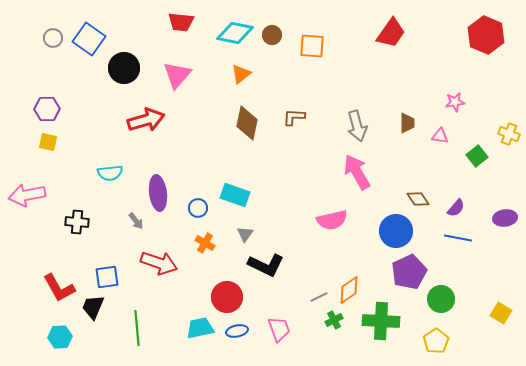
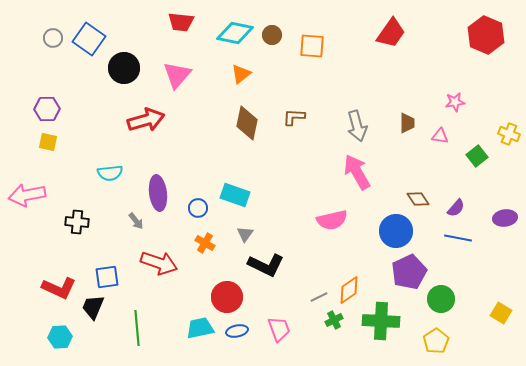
red L-shape at (59, 288): rotated 36 degrees counterclockwise
